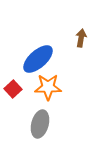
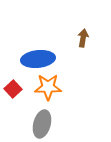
brown arrow: moved 2 px right
blue ellipse: rotated 36 degrees clockwise
gray ellipse: moved 2 px right
